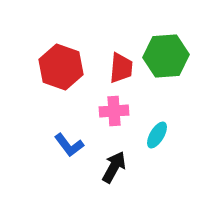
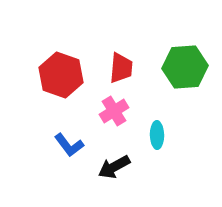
green hexagon: moved 19 px right, 11 px down
red hexagon: moved 8 px down
pink cross: rotated 28 degrees counterclockwise
cyan ellipse: rotated 32 degrees counterclockwise
black arrow: rotated 148 degrees counterclockwise
